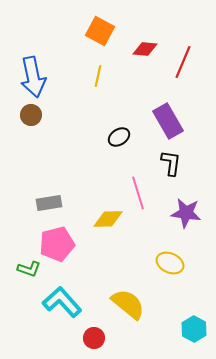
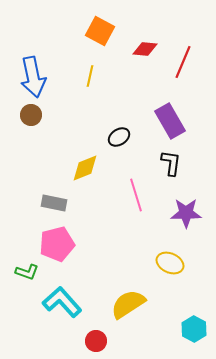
yellow line: moved 8 px left
purple rectangle: moved 2 px right
pink line: moved 2 px left, 2 px down
gray rectangle: moved 5 px right; rotated 20 degrees clockwise
purple star: rotated 8 degrees counterclockwise
yellow diamond: moved 23 px left, 51 px up; rotated 20 degrees counterclockwise
green L-shape: moved 2 px left, 3 px down
yellow semicircle: rotated 72 degrees counterclockwise
red circle: moved 2 px right, 3 px down
